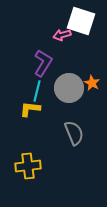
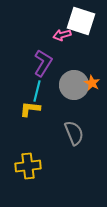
gray circle: moved 5 px right, 3 px up
